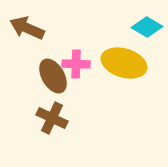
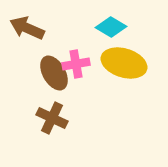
cyan diamond: moved 36 px left
pink cross: rotated 12 degrees counterclockwise
brown ellipse: moved 1 px right, 3 px up
